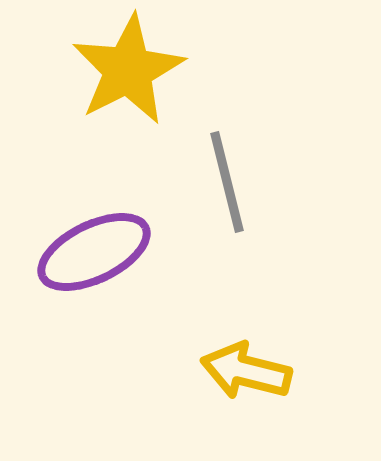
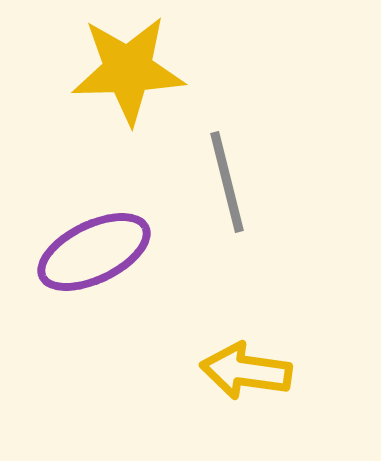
yellow star: rotated 25 degrees clockwise
yellow arrow: rotated 6 degrees counterclockwise
